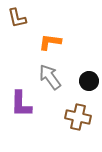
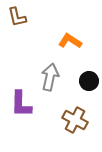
brown L-shape: moved 1 px up
orange L-shape: moved 20 px right, 1 px up; rotated 25 degrees clockwise
gray arrow: rotated 48 degrees clockwise
brown cross: moved 3 px left, 3 px down; rotated 15 degrees clockwise
